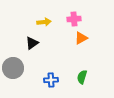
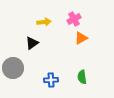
pink cross: rotated 24 degrees counterclockwise
green semicircle: rotated 24 degrees counterclockwise
